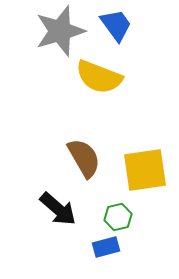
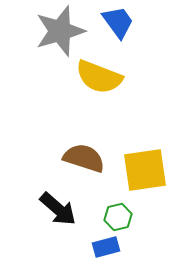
blue trapezoid: moved 2 px right, 3 px up
brown semicircle: rotated 42 degrees counterclockwise
